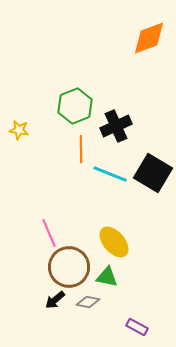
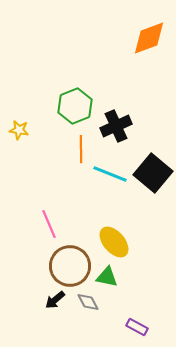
black square: rotated 9 degrees clockwise
pink line: moved 9 px up
brown circle: moved 1 px right, 1 px up
gray diamond: rotated 50 degrees clockwise
